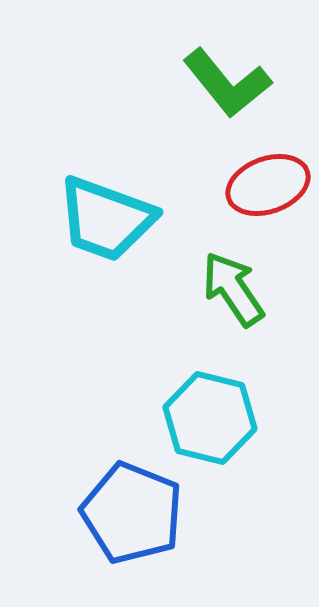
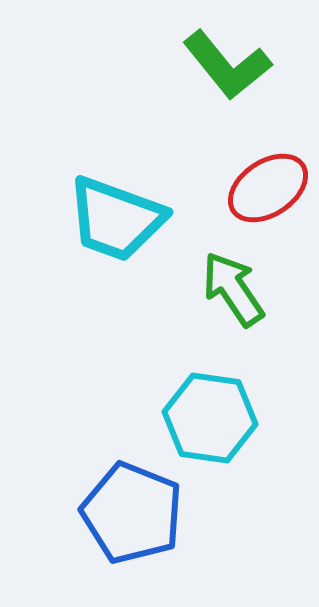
green L-shape: moved 18 px up
red ellipse: moved 3 px down; rotated 14 degrees counterclockwise
cyan trapezoid: moved 10 px right
cyan hexagon: rotated 6 degrees counterclockwise
